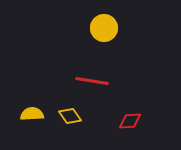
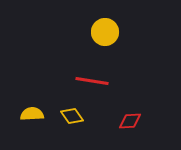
yellow circle: moved 1 px right, 4 px down
yellow diamond: moved 2 px right
